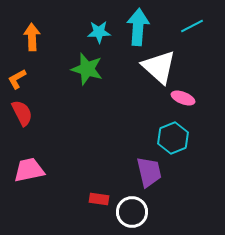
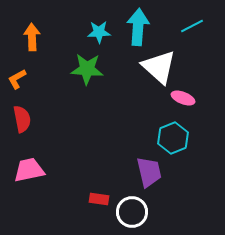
green star: rotated 12 degrees counterclockwise
red semicircle: moved 6 px down; rotated 16 degrees clockwise
